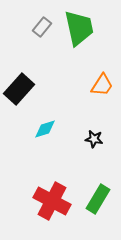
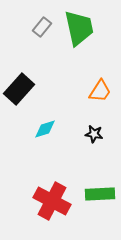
orange trapezoid: moved 2 px left, 6 px down
black star: moved 5 px up
green rectangle: moved 2 px right, 5 px up; rotated 56 degrees clockwise
